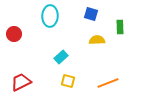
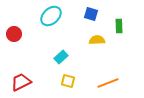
cyan ellipse: moved 1 px right; rotated 45 degrees clockwise
green rectangle: moved 1 px left, 1 px up
